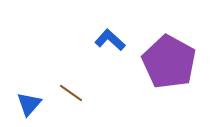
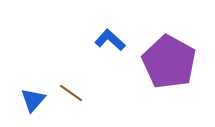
blue triangle: moved 4 px right, 4 px up
